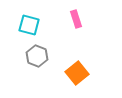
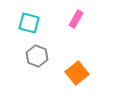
pink rectangle: rotated 48 degrees clockwise
cyan square: moved 2 px up
